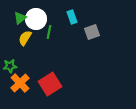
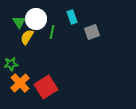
green triangle: moved 1 px left, 4 px down; rotated 24 degrees counterclockwise
green line: moved 3 px right
yellow semicircle: moved 2 px right, 1 px up
green star: moved 1 px right, 2 px up
red square: moved 4 px left, 3 px down
